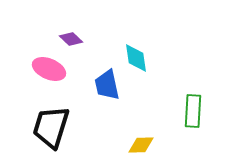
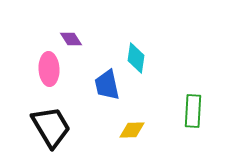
purple diamond: rotated 15 degrees clockwise
cyan diamond: rotated 16 degrees clockwise
pink ellipse: rotated 64 degrees clockwise
black trapezoid: rotated 132 degrees clockwise
yellow diamond: moved 9 px left, 15 px up
